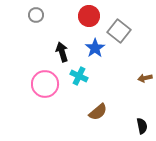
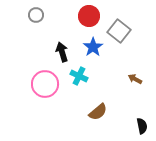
blue star: moved 2 px left, 1 px up
brown arrow: moved 10 px left, 1 px down; rotated 40 degrees clockwise
